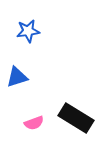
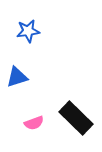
black rectangle: rotated 12 degrees clockwise
